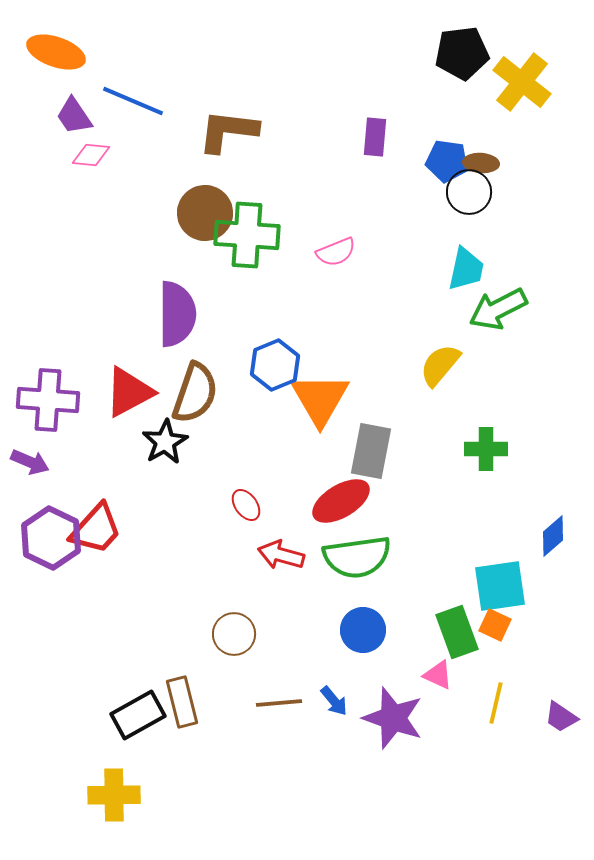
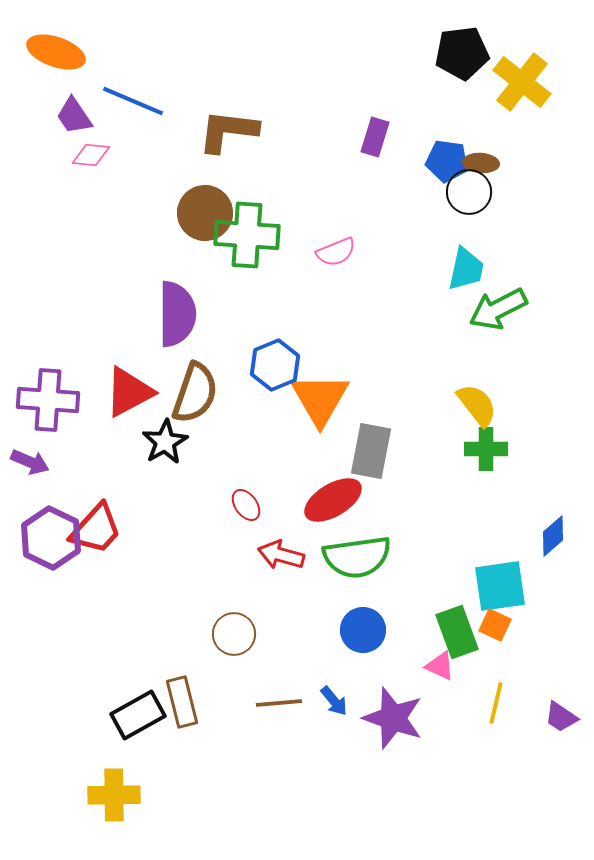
purple rectangle at (375, 137): rotated 12 degrees clockwise
yellow semicircle at (440, 365): moved 37 px right, 40 px down; rotated 102 degrees clockwise
red ellipse at (341, 501): moved 8 px left, 1 px up
pink triangle at (438, 675): moved 2 px right, 9 px up
